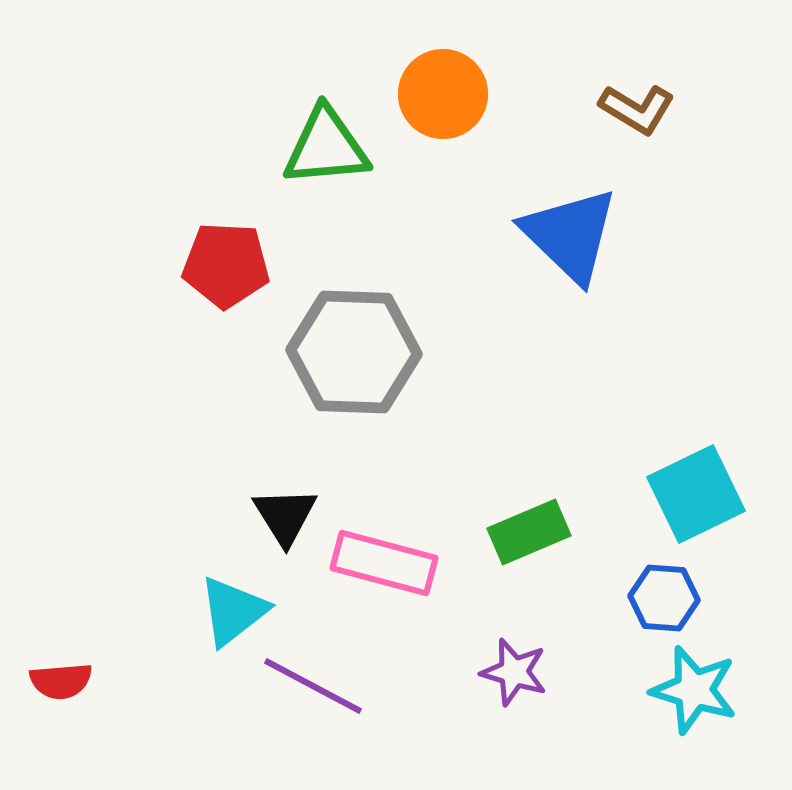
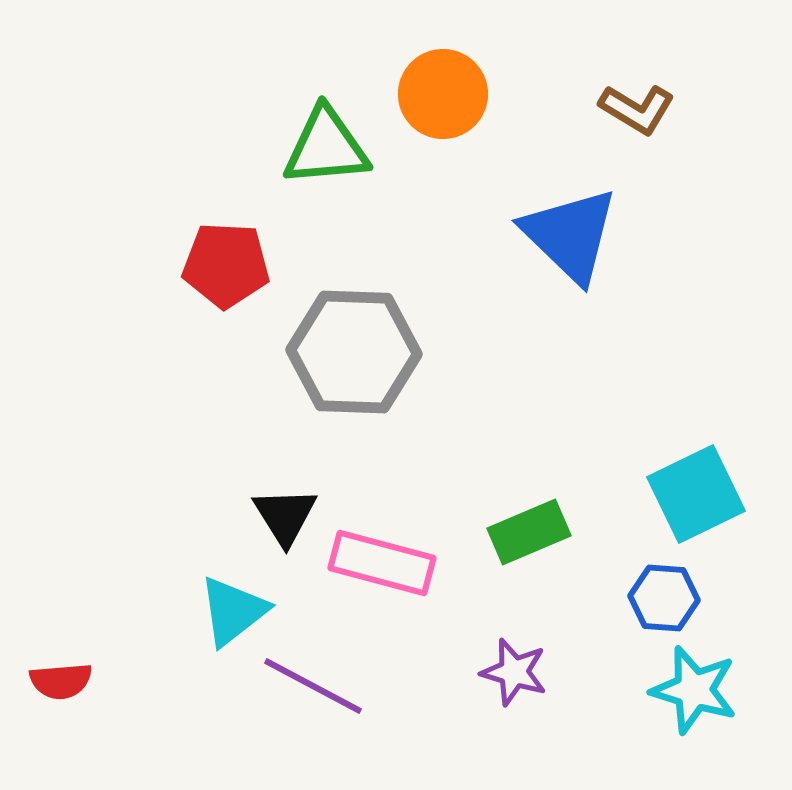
pink rectangle: moved 2 px left
